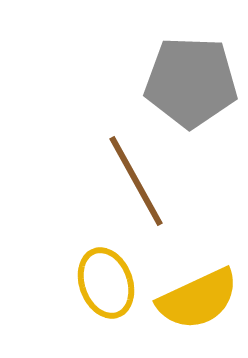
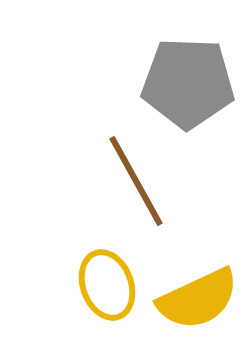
gray pentagon: moved 3 px left, 1 px down
yellow ellipse: moved 1 px right, 2 px down
